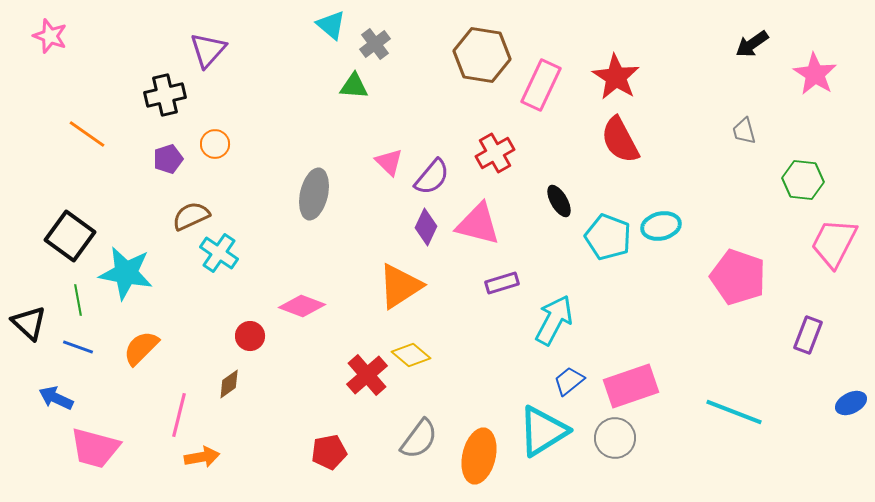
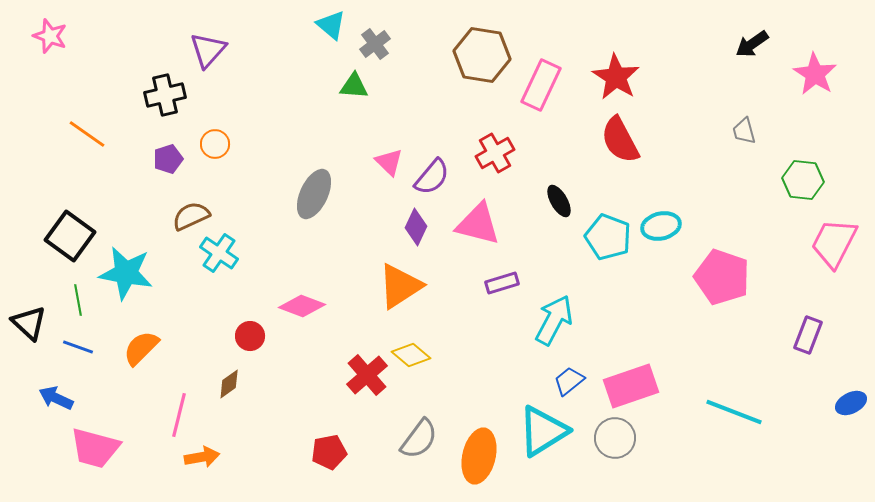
gray ellipse at (314, 194): rotated 12 degrees clockwise
purple diamond at (426, 227): moved 10 px left
pink pentagon at (738, 277): moved 16 px left
